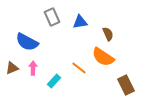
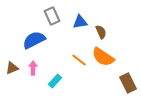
gray rectangle: moved 1 px up
brown semicircle: moved 7 px left, 2 px up
blue semicircle: moved 7 px right, 2 px up; rotated 125 degrees clockwise
orange line: moved 8 px up
cyan rectangle: moved 1 px right
brown rectangle: moved 2 px right, 2 px up
